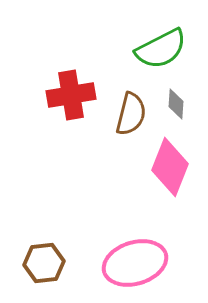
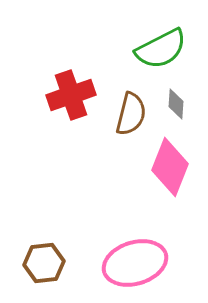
red cross: rotated 9 degrees counterclockwise
